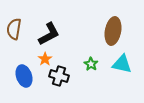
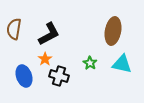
green star: moved 1 px left, 1 px up
